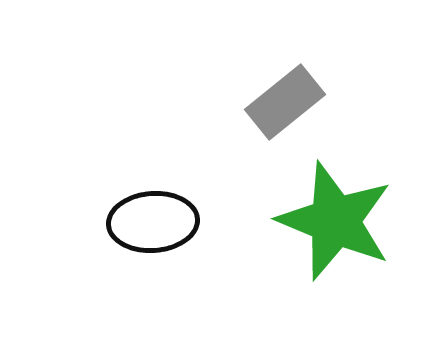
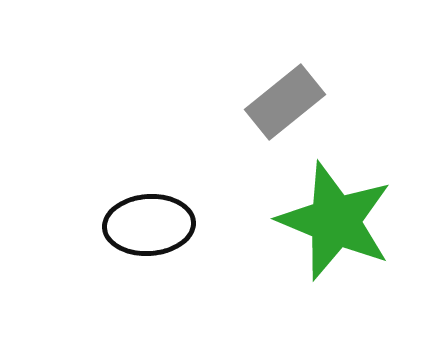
black ellipse: moved 4 px left, 3 px down
